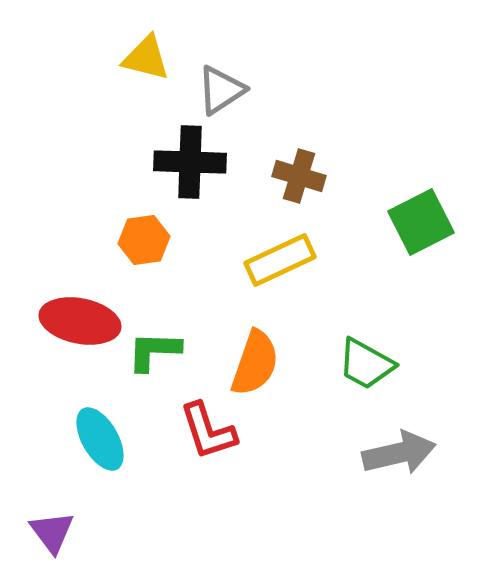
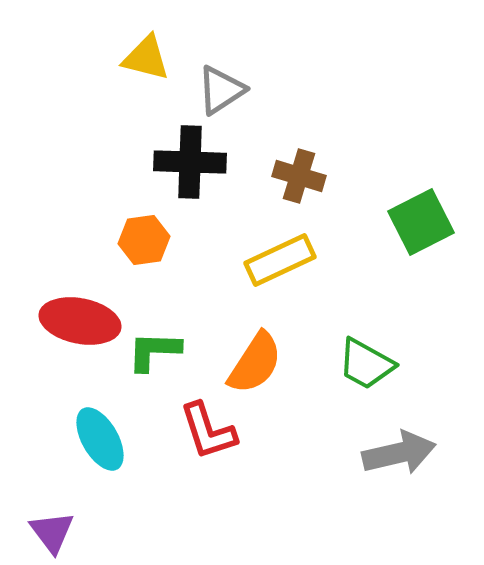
orange semicircle: rotated 14 degrees clockwise
